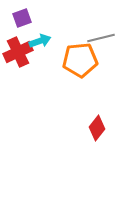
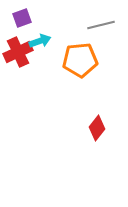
gray line: moved 13 px up
